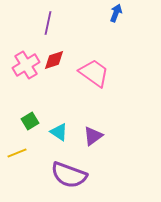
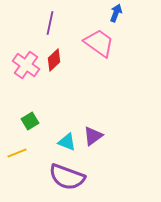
purple line: moved 2 px right
red diamond: rotated 25 degrees counterclockwise
pink cross: rotated 24 degrees counterclockwise
pink trapezoid: moved 5 px right, 30 px up
cyan triangle: moved 8 px right, 10 px down; rotated 12 degrees counterclockwise
purple semicircle: moved 2 px left, 2 px down
